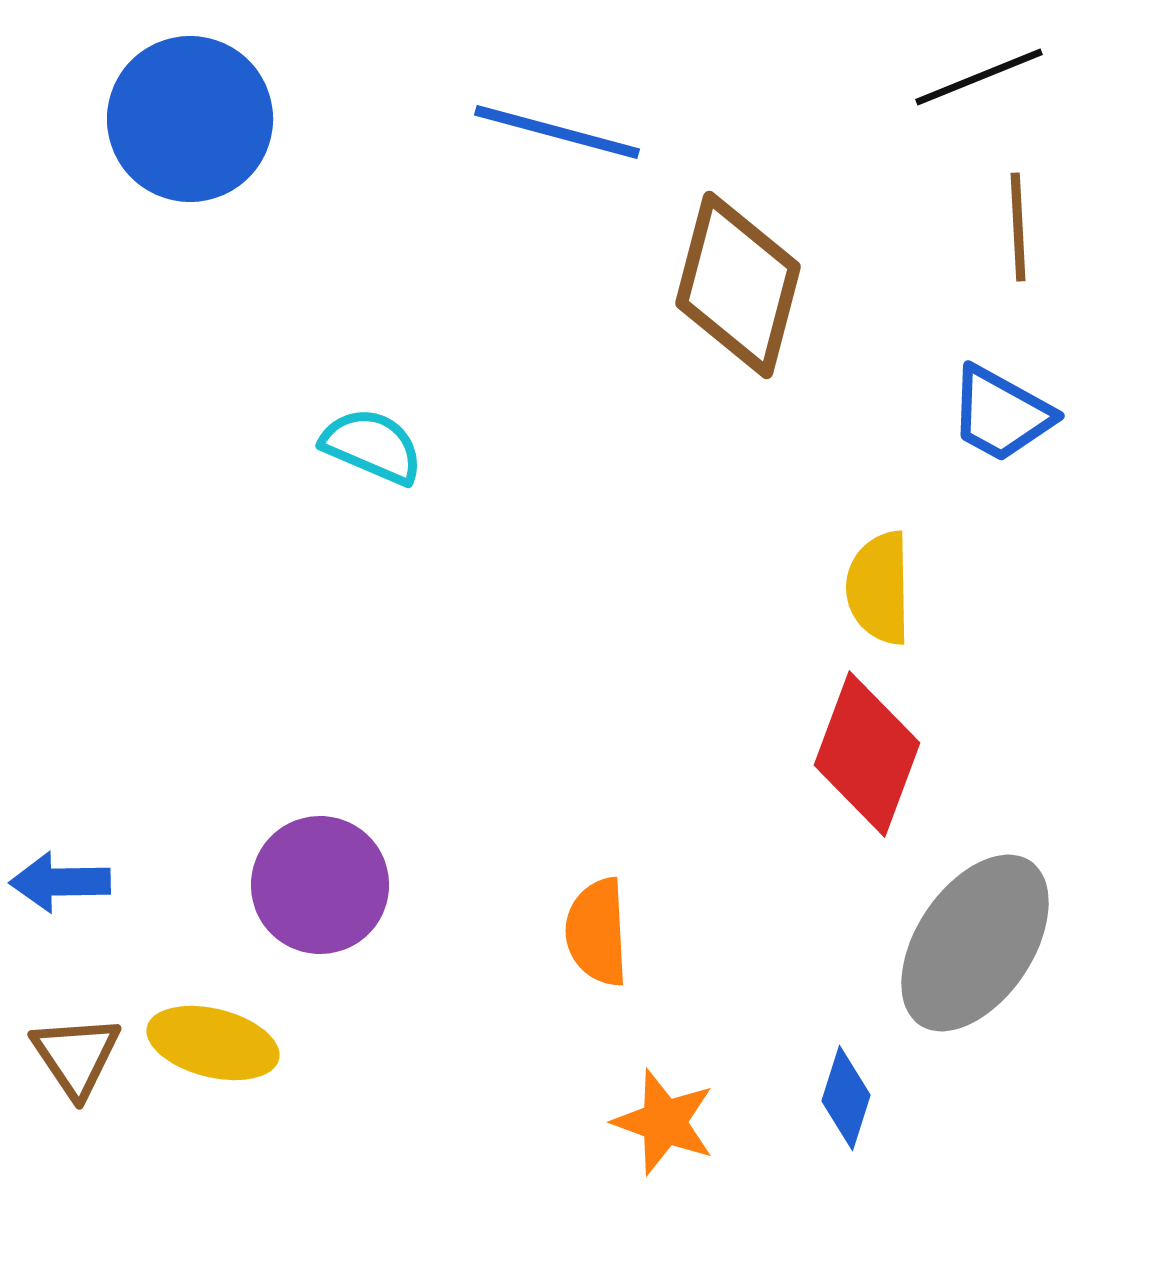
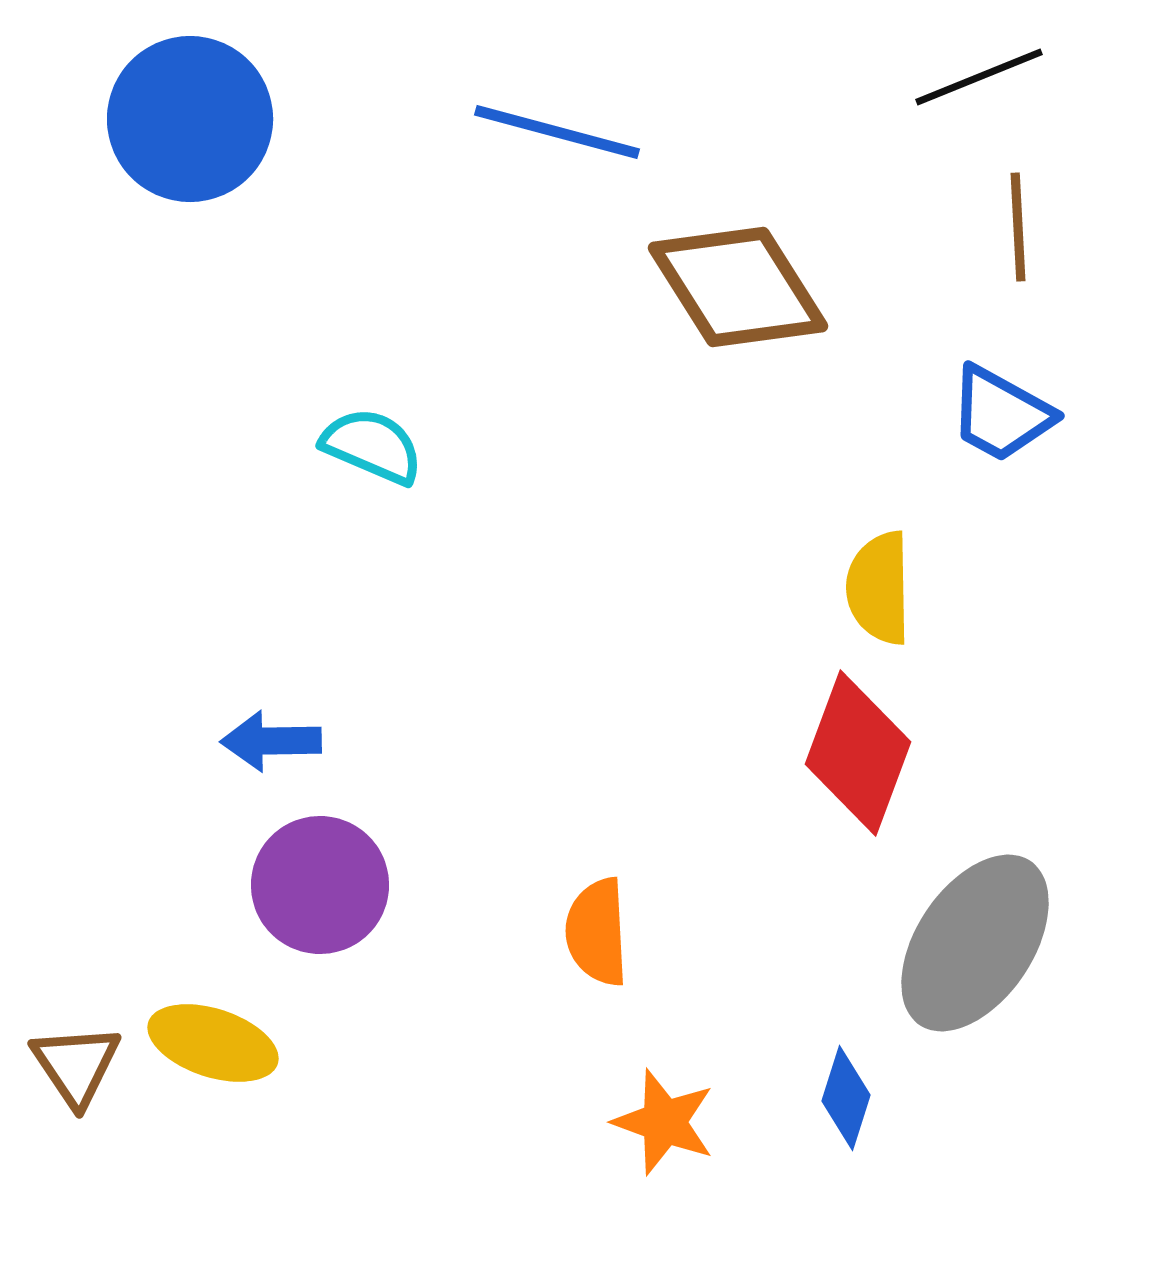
brown diamond: moved 2 px down; rotated 47 degrees counterclockwise
red diamond: moved 9 px left, 1 px up
blue arrow: moved 211 px right, 141 px up
yellow ellipse: rotated 4 degrees clockwise
brown triangle: moved 9 px down
